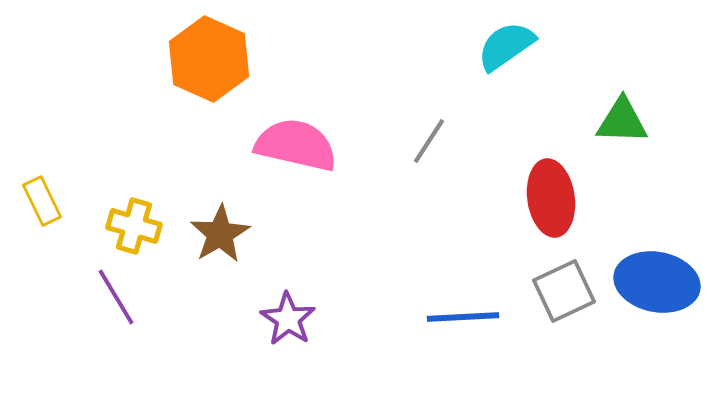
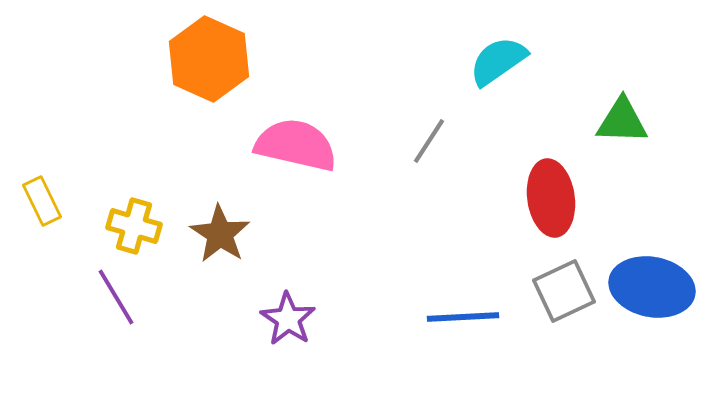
cyan semicircle: moved 8 px left, 15 px down
brown star: rotated 8 degrees counterclockwise
blue ellipse: moved 5 px left, 5 px down
